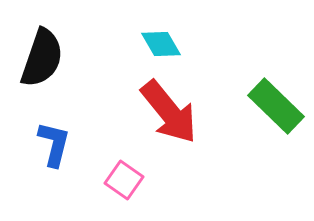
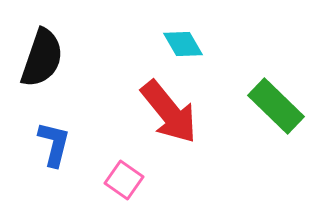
cyan diamond: moved 22 px right
